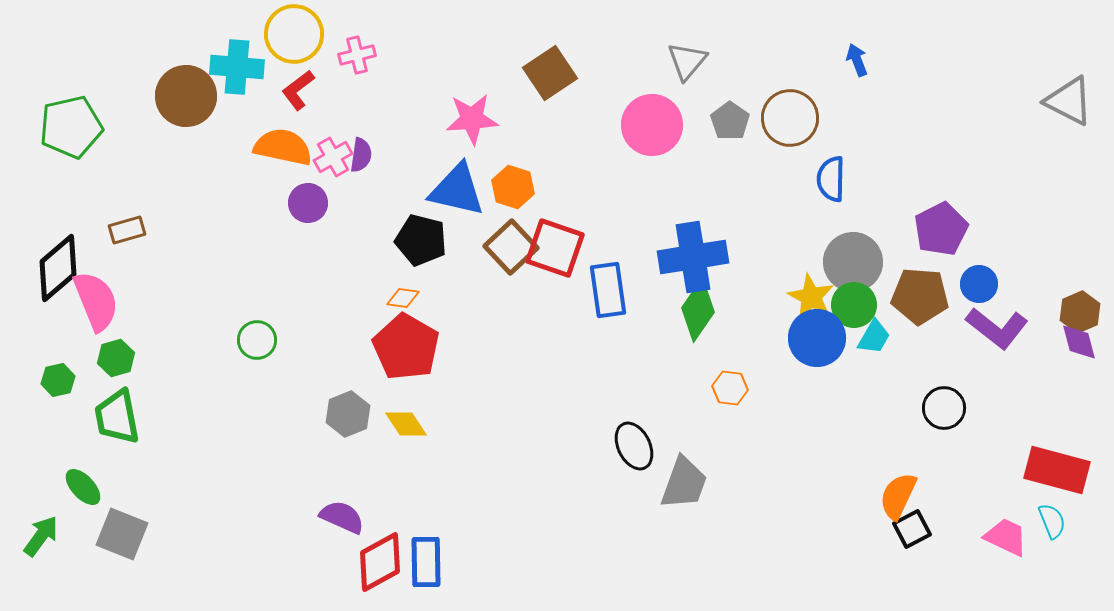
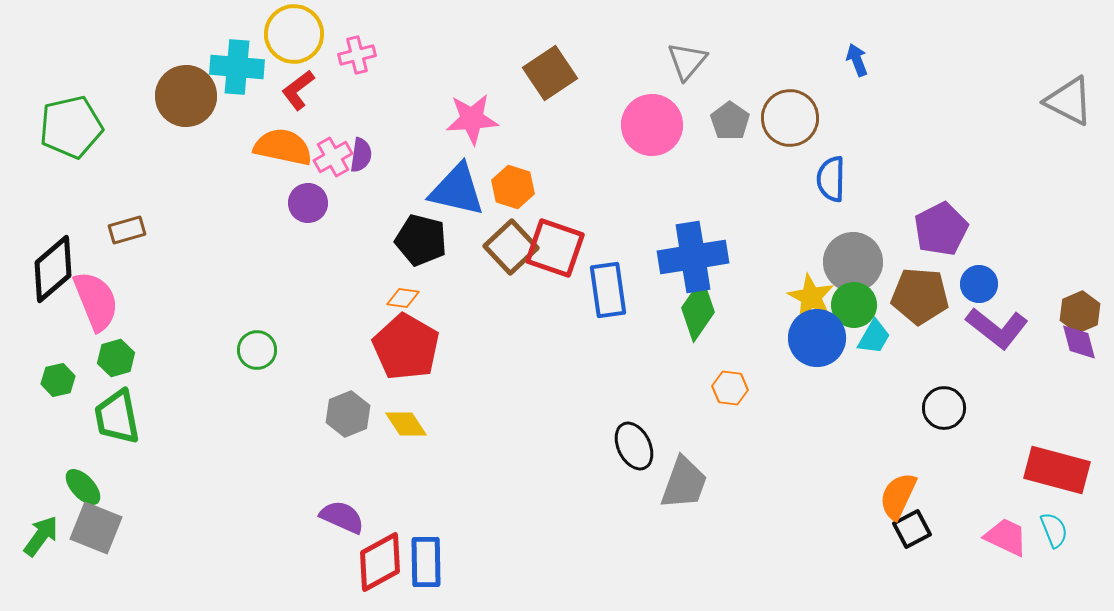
black diamond at (58, 268): moved 5 px left, 1 px down
green circle at (257, 340): moved 10 px down
cyan semicircle at (1052, 521): moved 2 px right, 9 px down
gray square at (122, 534): moved 26 px left, 6 px up
